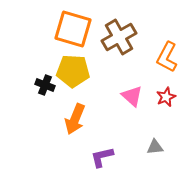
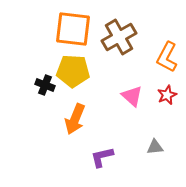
orange square: rotated 9 degrees counterclockwise
red star: moved 1 px right, 2 px up
